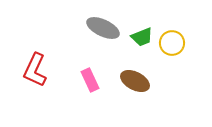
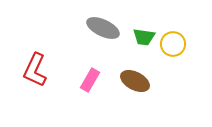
green trapezoid: moved 2 px right; rotated 30 degrees clockwise
yellow circle: moved 1 px right, 1 px down
pink rectangle: rotated 55 degrees clockwise
